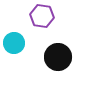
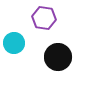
purple hexagon: moved 2 px right, 2 px down
